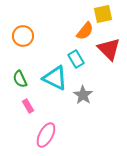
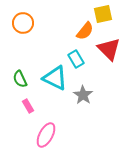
orange circle: moved 13 px up
